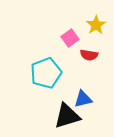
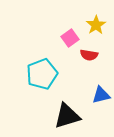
cyan pentagon: moved 4 px left, 1 px down
blue triangle: moved 18 px right, 4 px up
